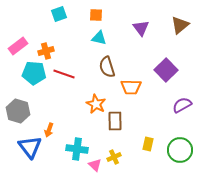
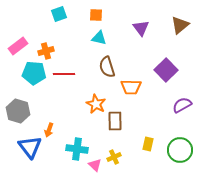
red line: rotated 20 degrees counterclockwise
